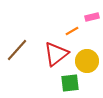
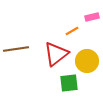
brown line: moved 1 px left, 1 px up; rotated 40 degrees clockwise
green square: moved 1 px left
